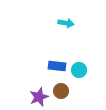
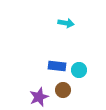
brown circle: moved 2 px right, 1 px up
